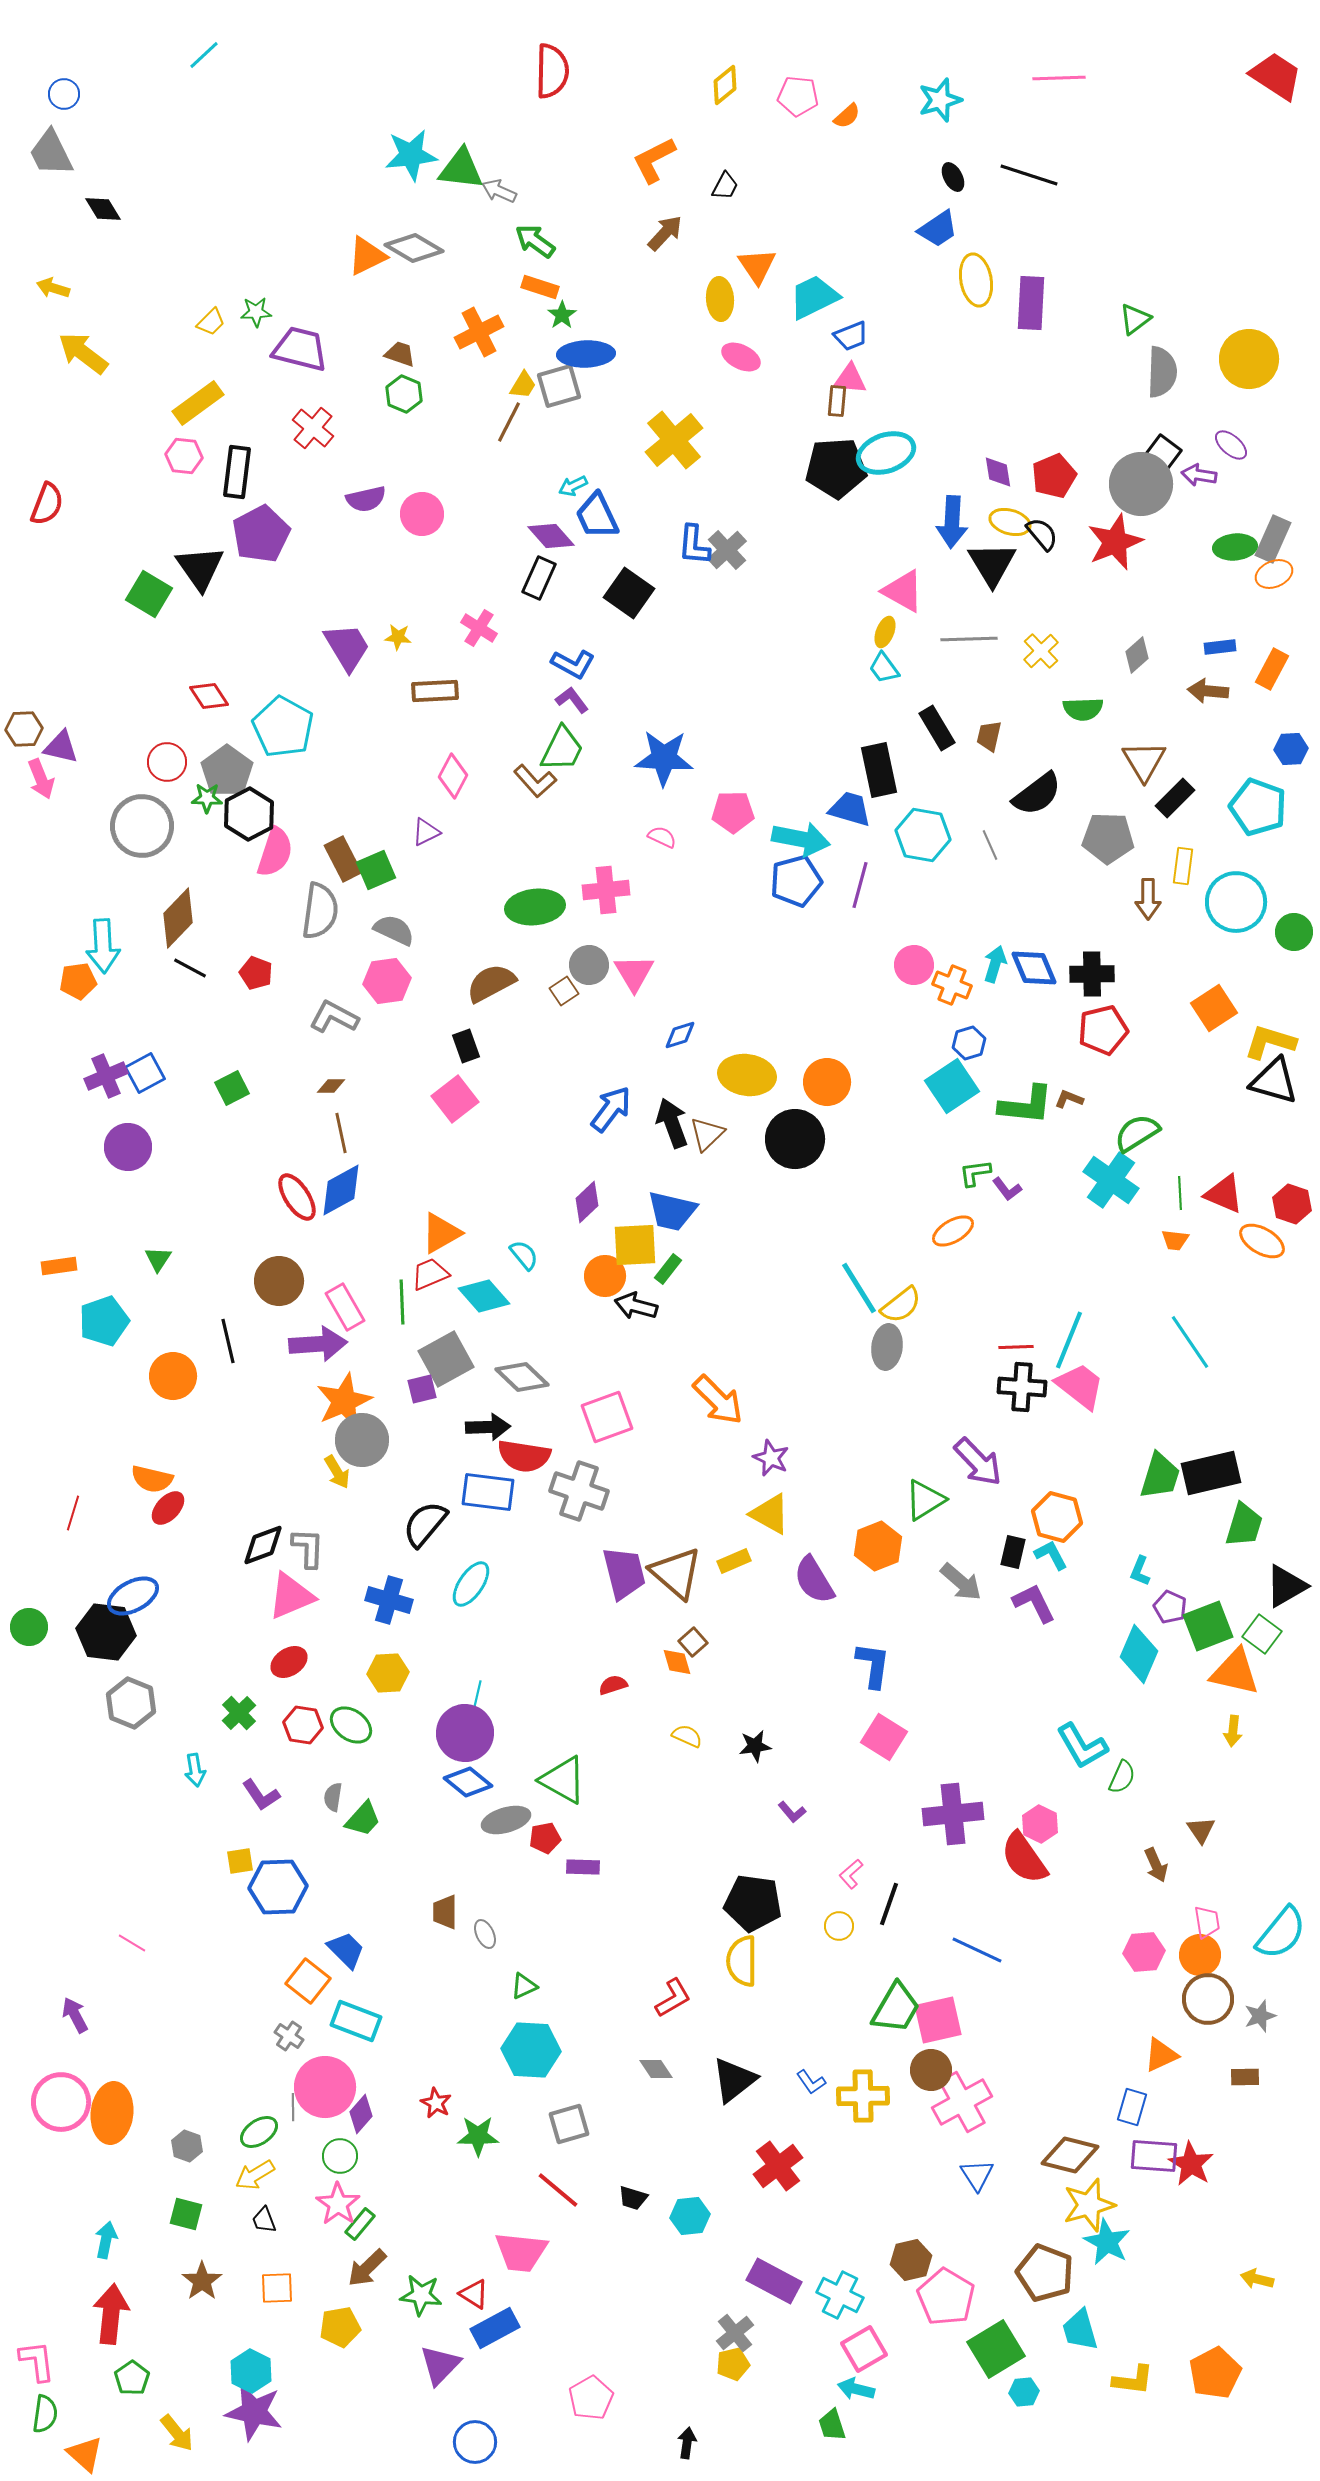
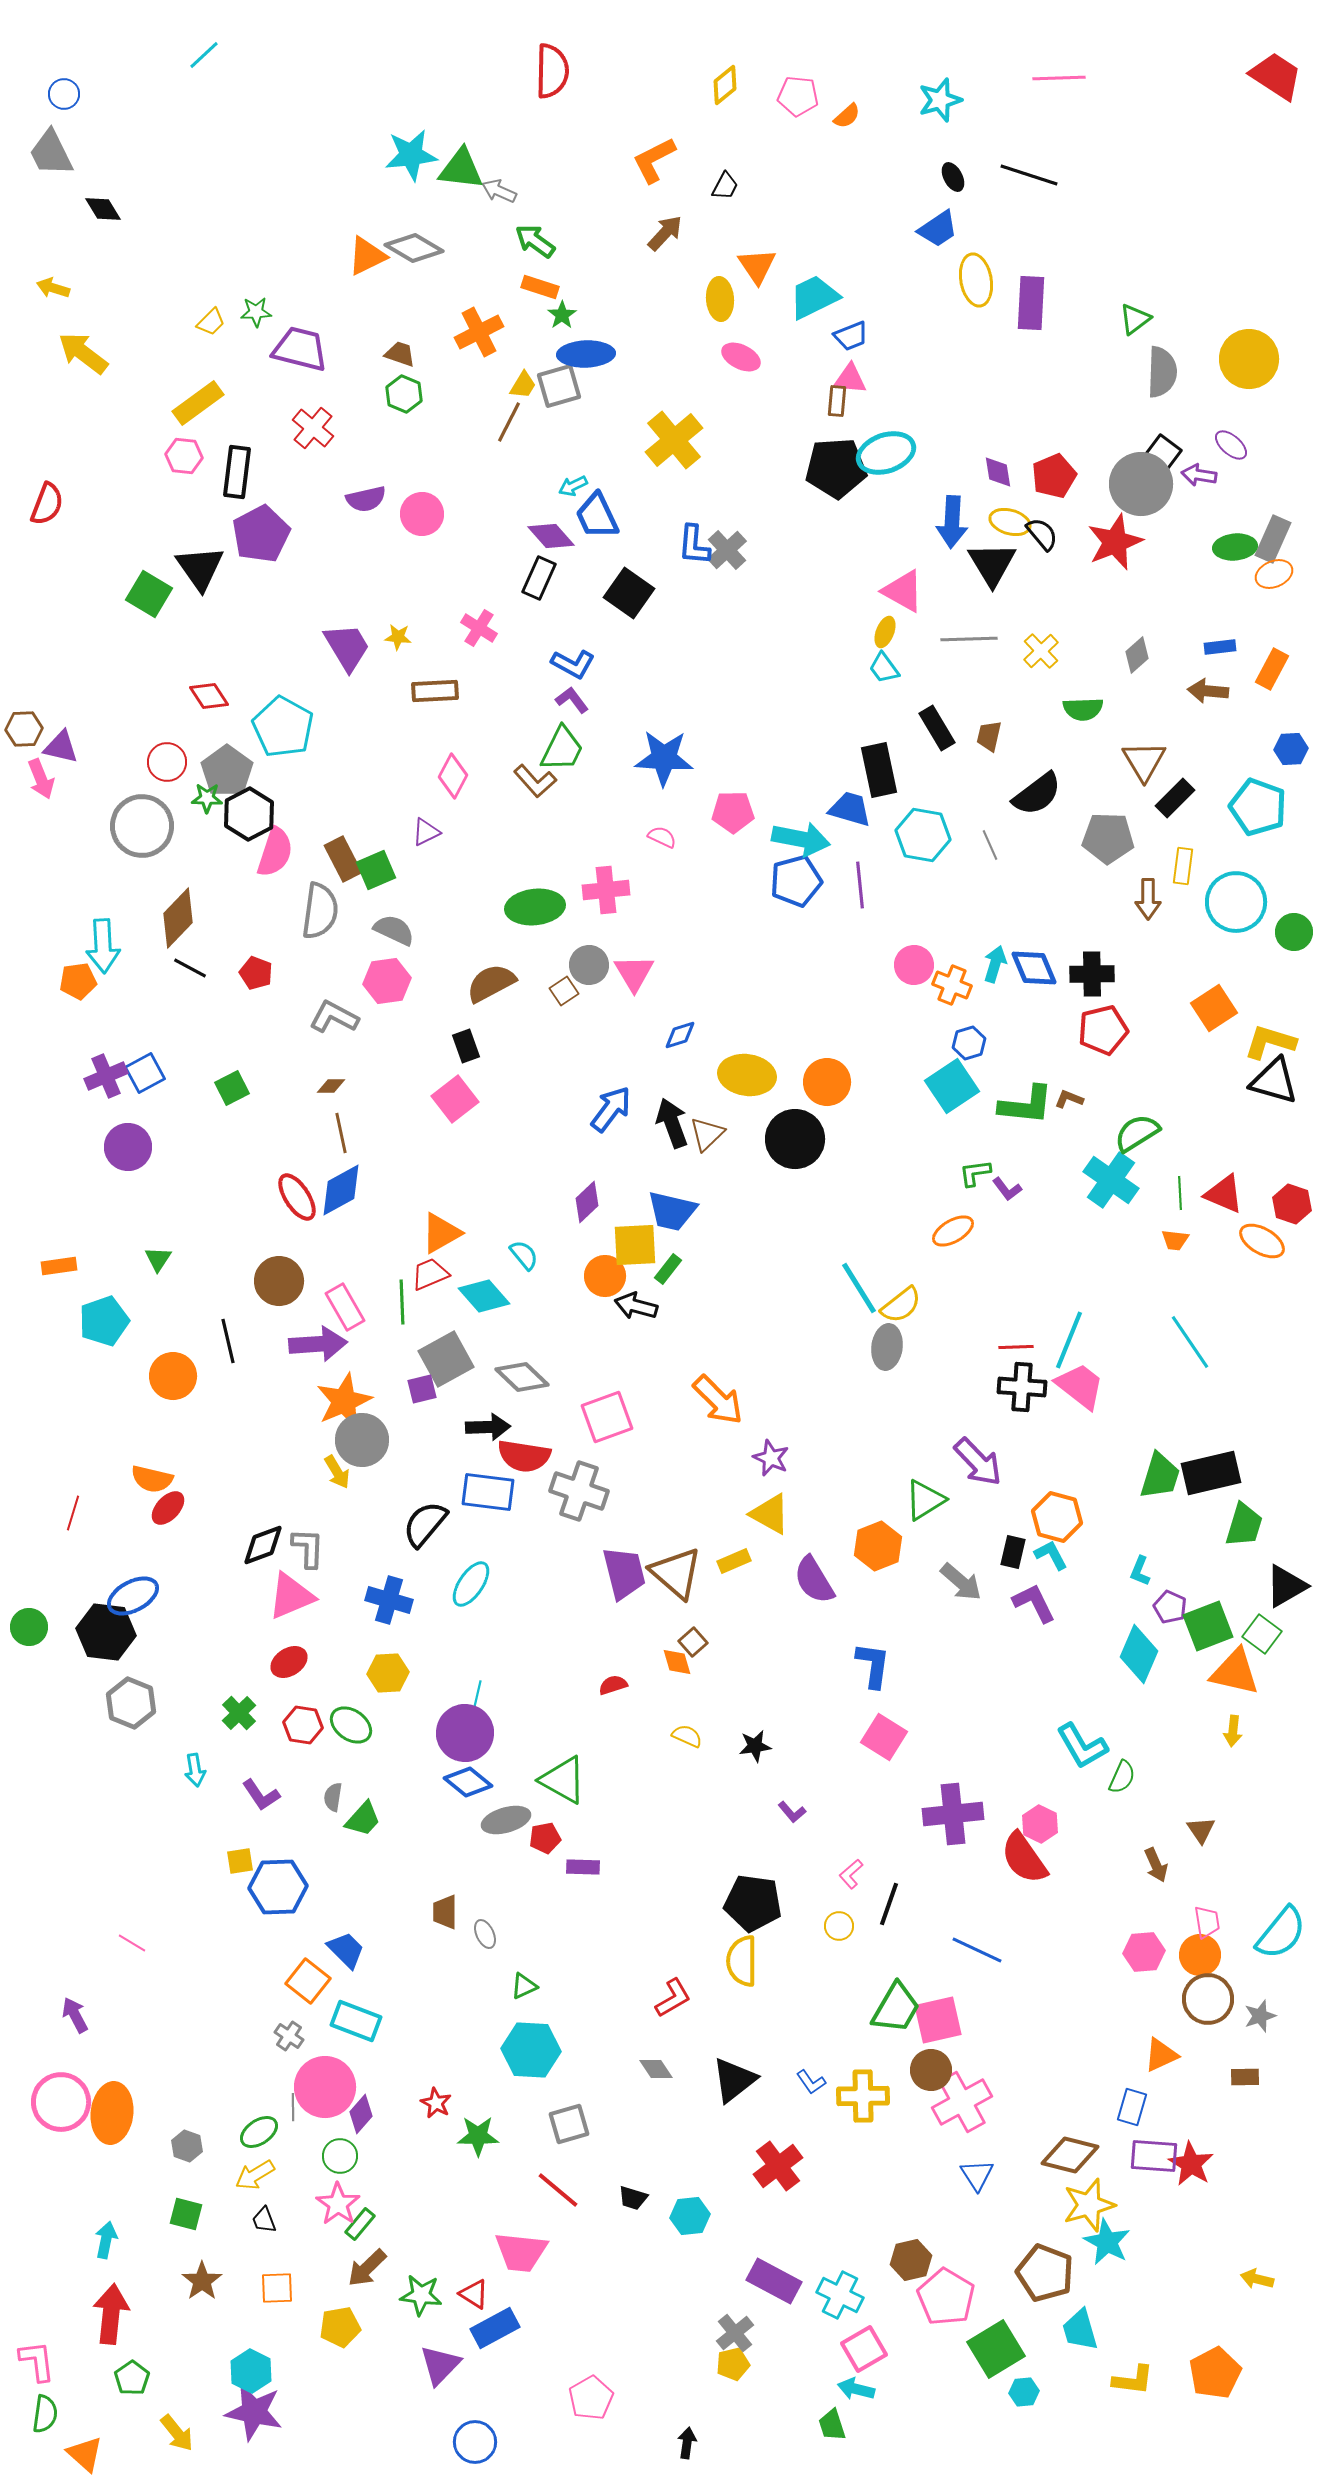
purple line at (860, 885): rotated 21 degrees counterclockwise
